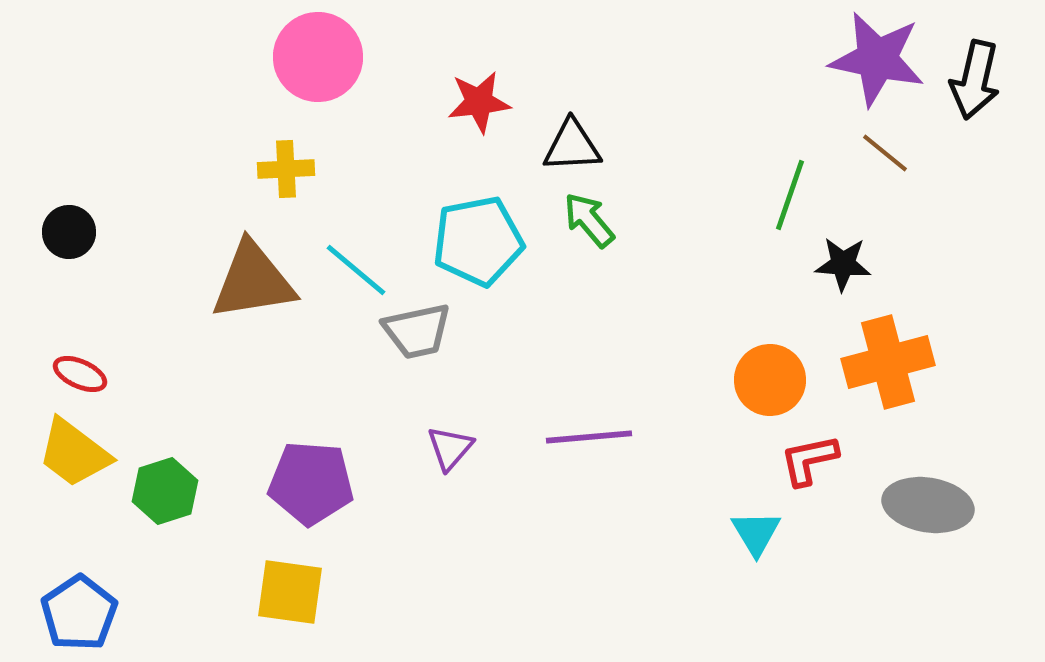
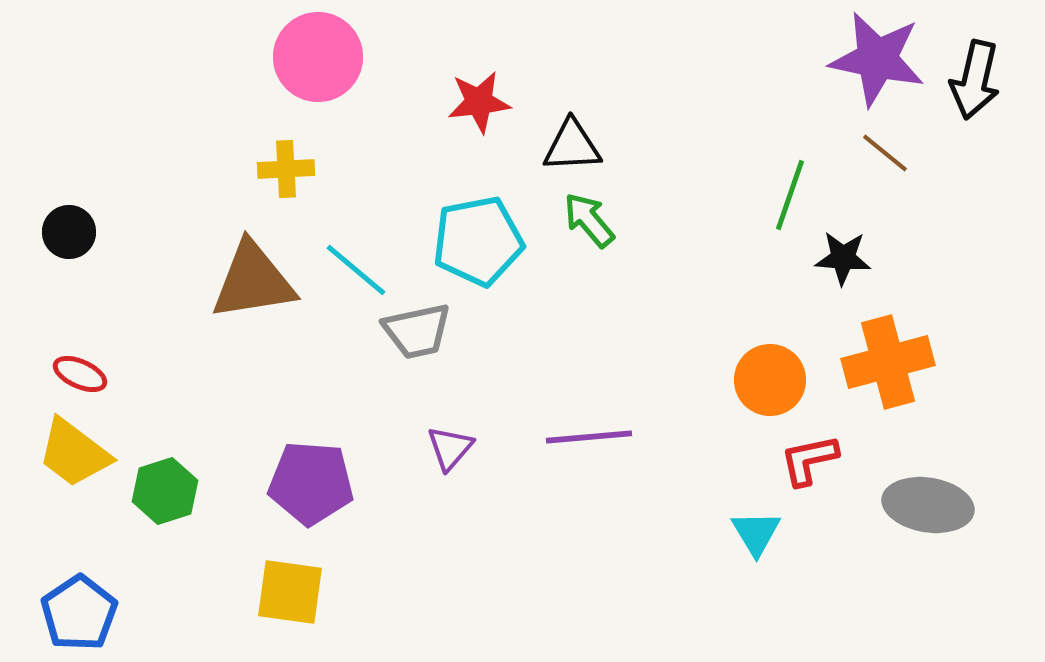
black star: moved 6 px up
